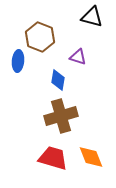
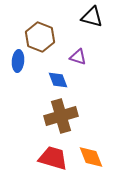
blue diamond: rotated 30 degrees counterclockwise
